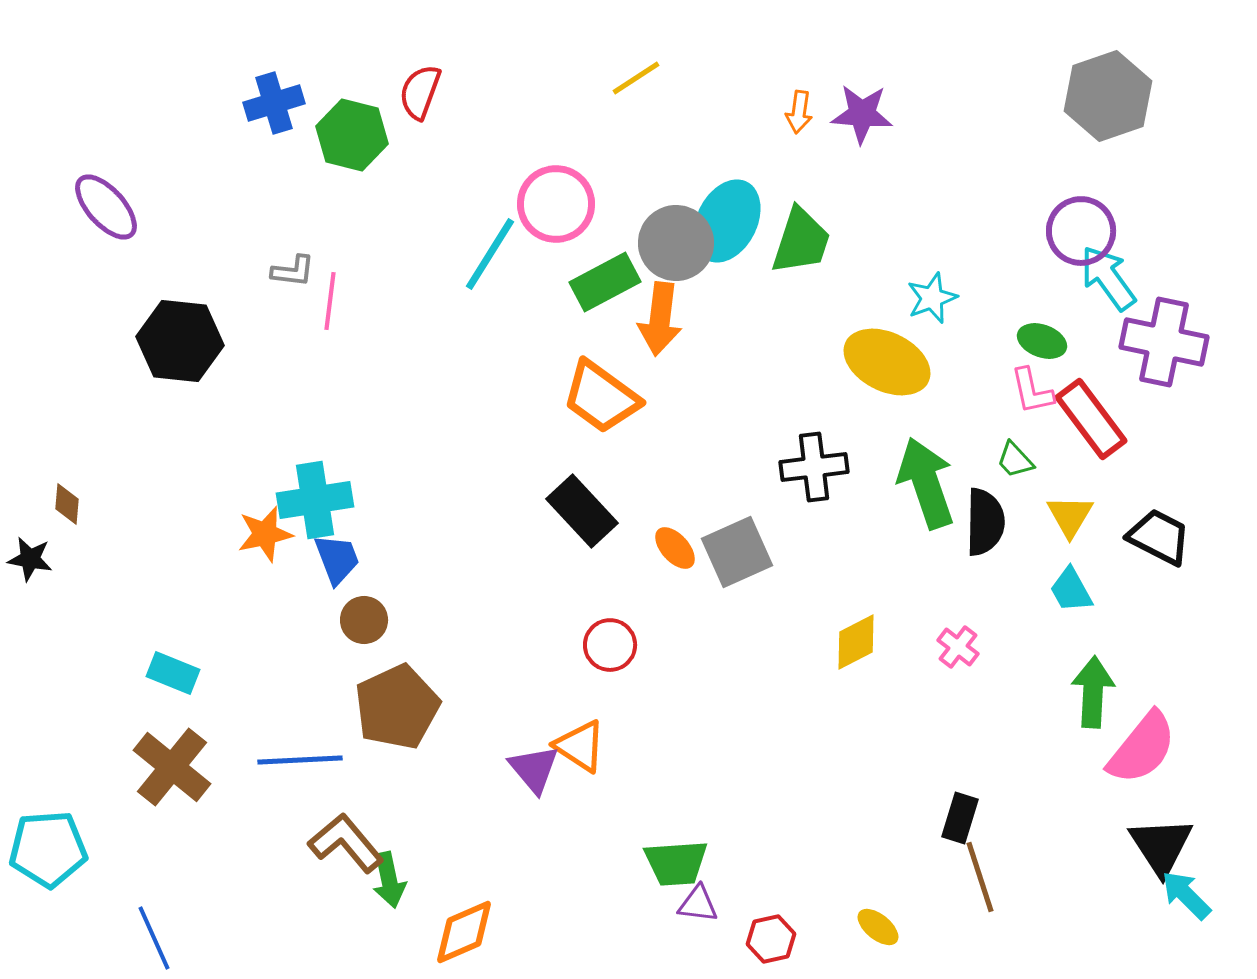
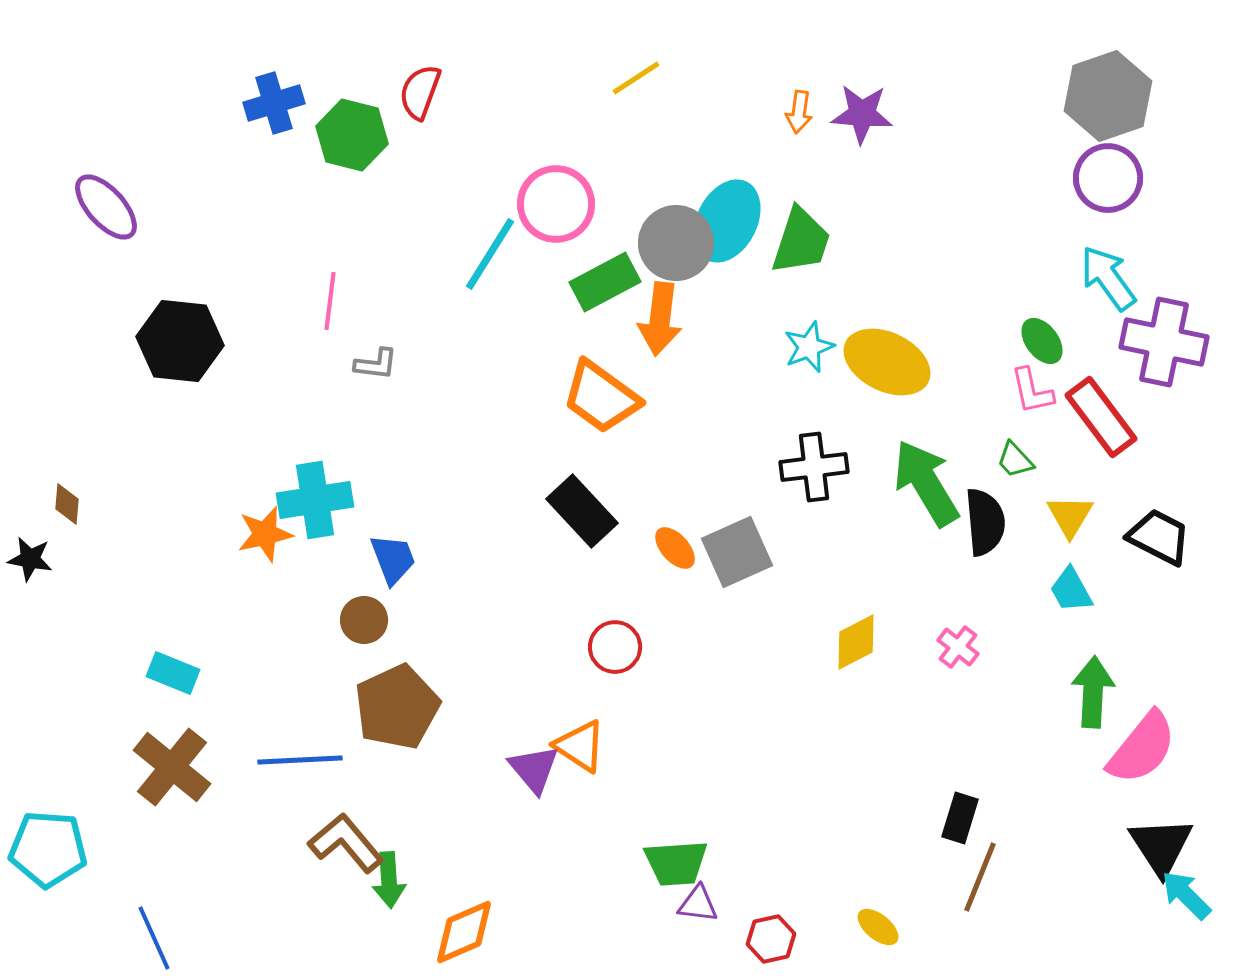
purple circle at (1081, 231): moved 27 px right, 53 px up
gray L-shape at (293, 271): moved 83 px right, 93 px down
cyan star at (932, 298): moved 123 px left, 49 px down
green ellipse at (1042, 341): rotated 33 degrees clockwise
red rectangle at (1091, 419): moved 10 px right, 2 px up
green arrow at (926, 483): rotated 12 degrees counterclockwise
black semicircle at (985, 522): rotated 6 degrees counterclockwise
blue trapezoid at (337, 559): moved 56 px right
red circle at (610, 645): moved 5 px right, 2 px down
cyan pentagon at (48, 849): rotated 8 degrees clockwise
brown line at (980, 877): rotated 40 degrees clockwise
green arrow at (389, 880): rotated 8 degrees clockwise
